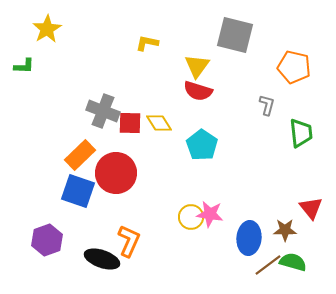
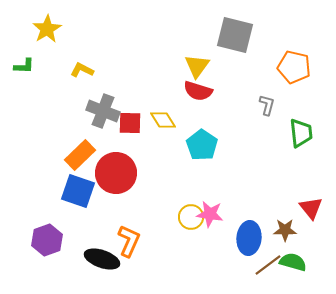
yellow L-shape: moved 65 px left, 27 px down; rotated 15 degrees clockwise
yellow diamond: moved 4 px right, 3 px up
